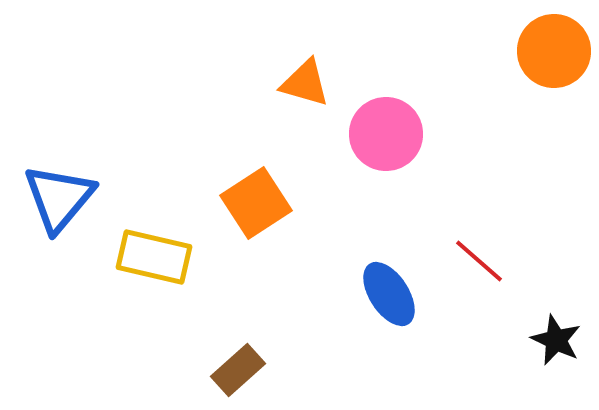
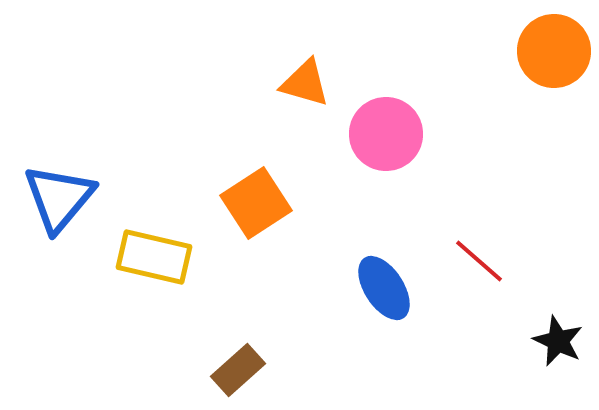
blue ellipse: moved 5 px left, 6 px up
black star: moved 2 px right, 1 px down
